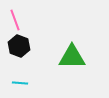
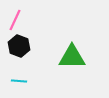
pink line: rotated 45 degrees clockwise
cyan line: moved 1 px left, 2 px up
